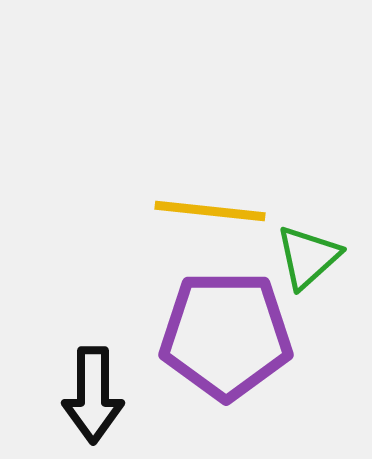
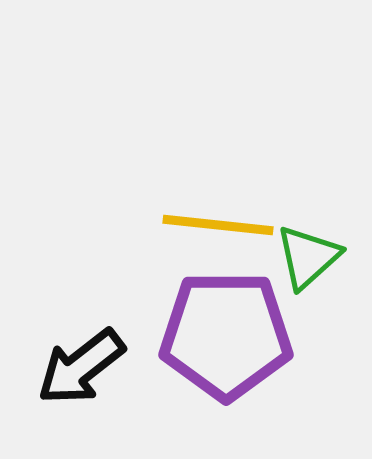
yellow line: moved 8 px right, 14 px down
black arrow: moved 12 px left, 28 px up; rotated 52 degrees clockwise
